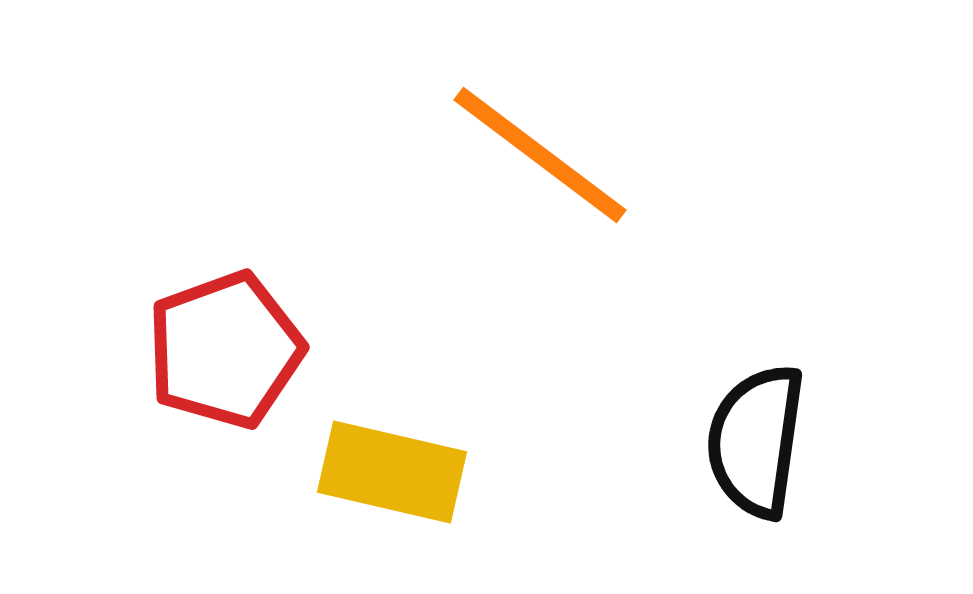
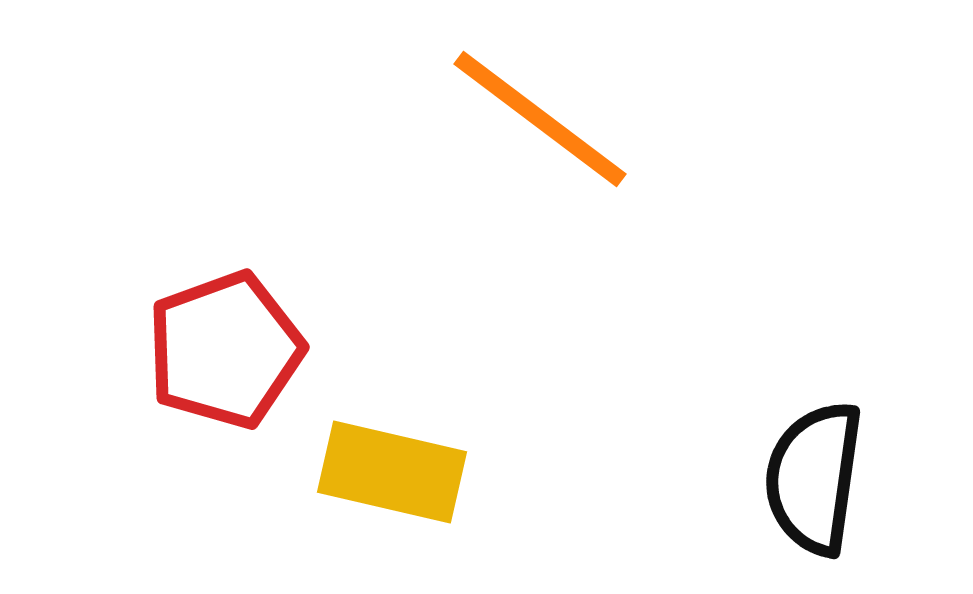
orange line: moved 36 px up
black semicircle: moved 58 px right, 37 px down
